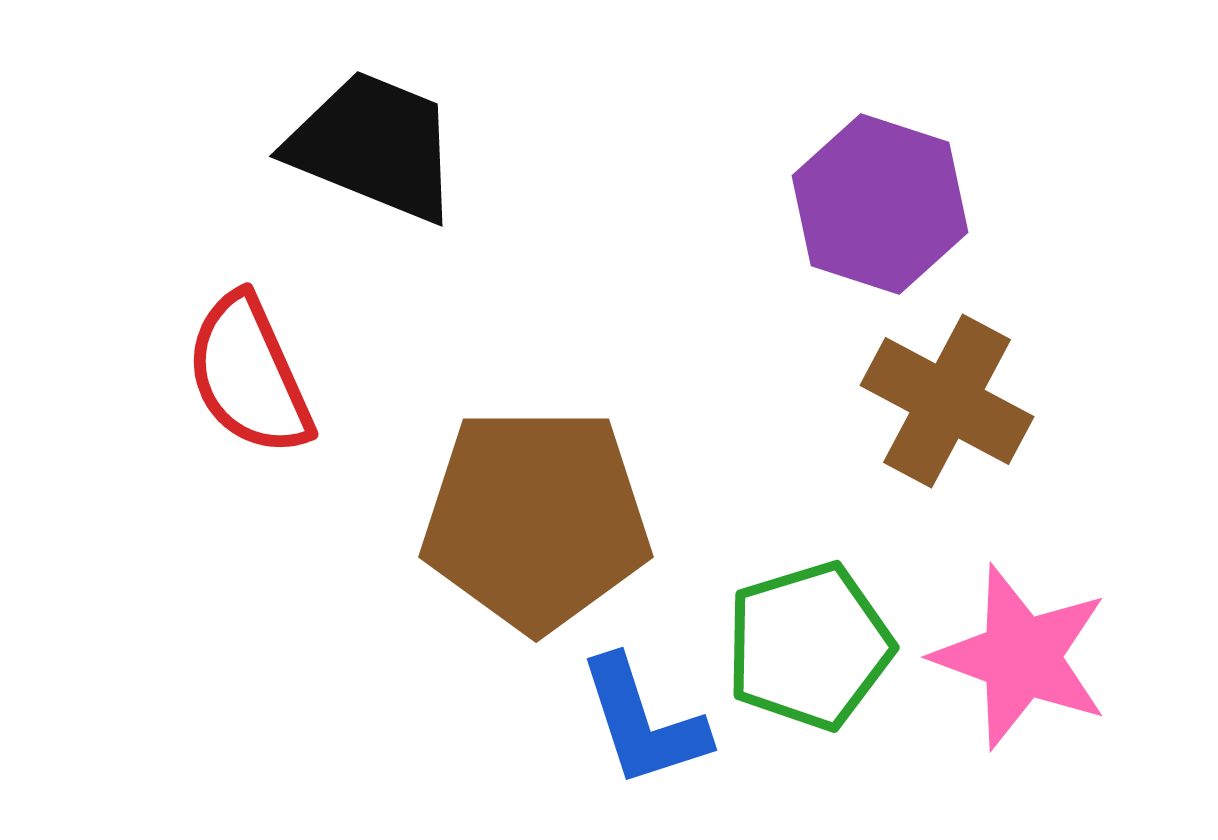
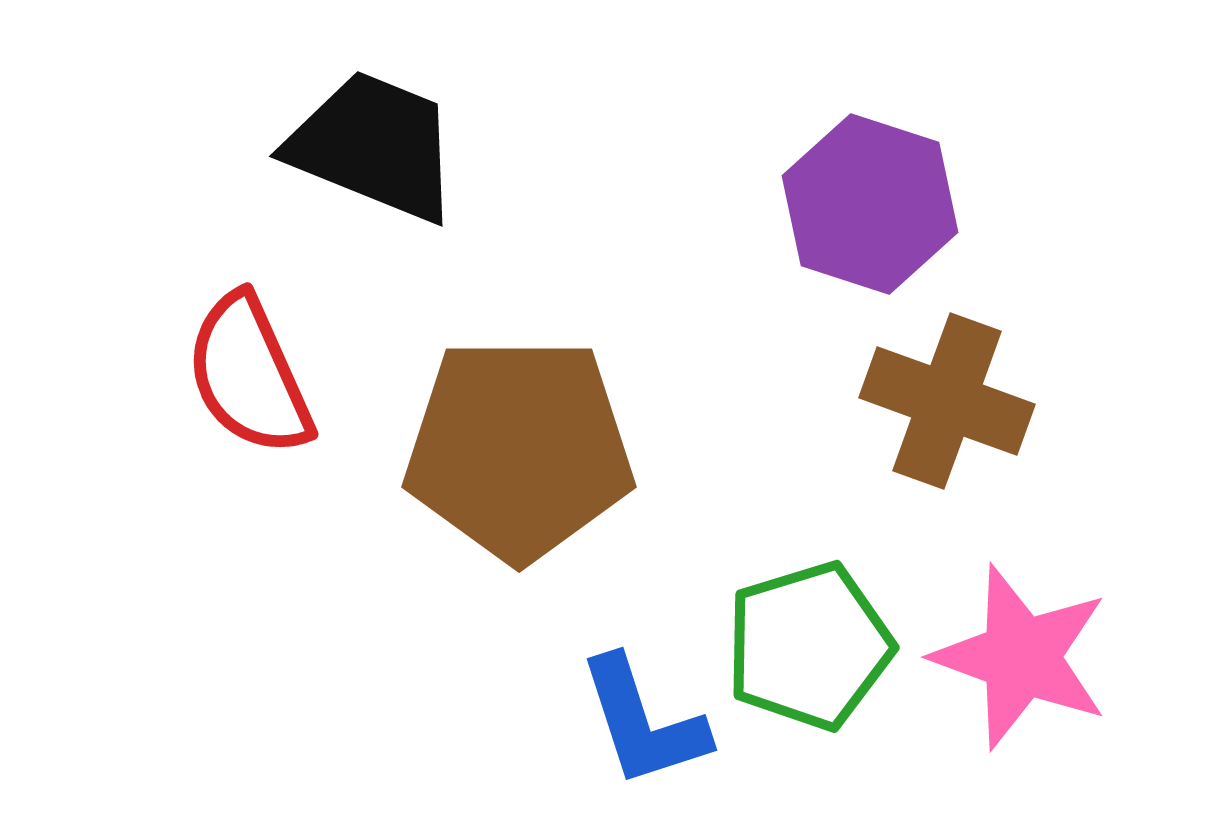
purple hexagon: moved 10 px left
brown cross: rotated 8 degrees counterclockwise
brown pentagon: moved 17 px left, 70 px up
